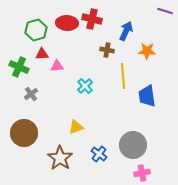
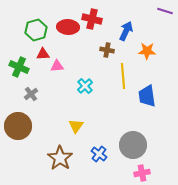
red ellipse: moved 1 px right, 4 px down
red triangle: moved 1 px right
yellow triangle: moved 1 px up; rotated 35 degrees counterclockwise
brown circle: moved 6 px left, 7 px up
